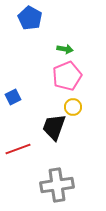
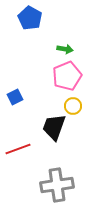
blue square: moved 2 px right
yellow circle: moved 1 px up
